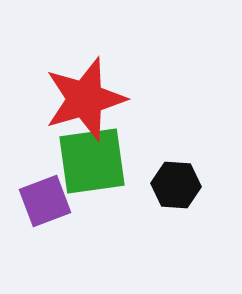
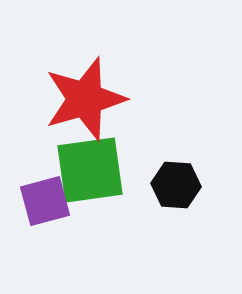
green square: moved 2 px left, 9 px down
purple square: rotated 6 degrees clockwise
